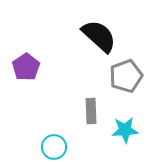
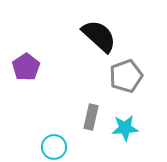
gray rectangle: moved 6 px down; rotated 15 degrees clockwise
cyan star: moved 2 px up
